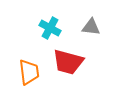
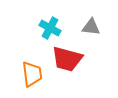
red trapezoid: moved 1 px left, 3 px up
orange trapezoid: moved 3 px right, 2 px down
